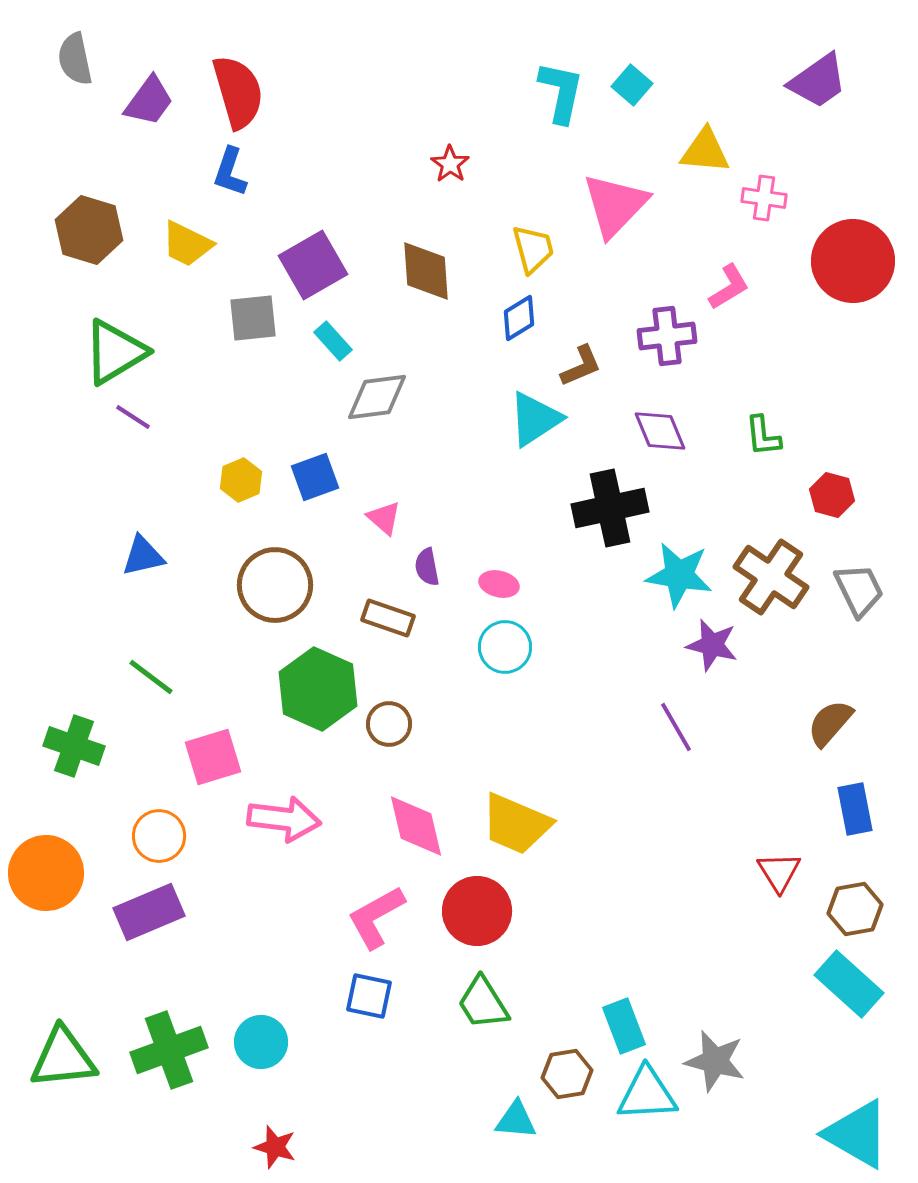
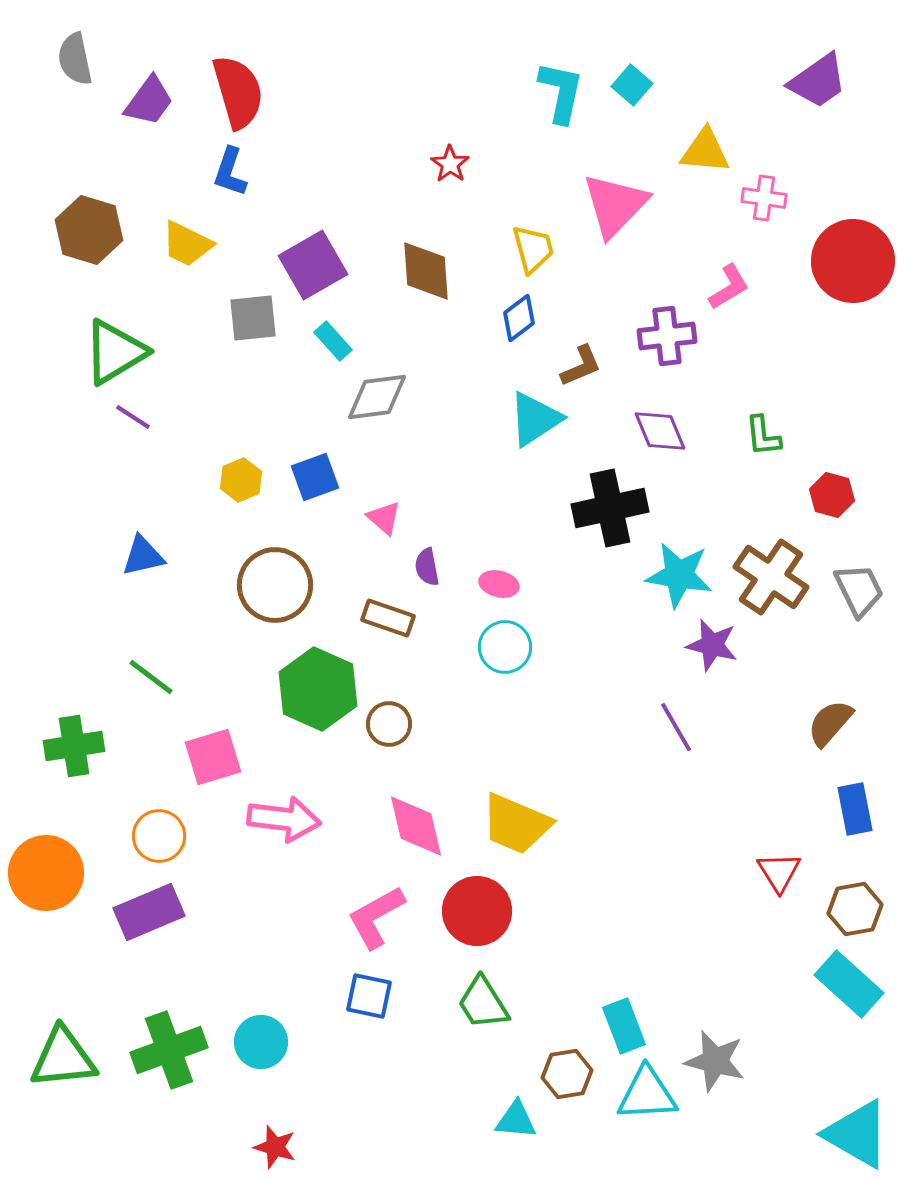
blue diamond at (519, 318): rotated 6 degrees counterclockwise
green cross at (74, 746): rotated 28 degrees counterclockwise
